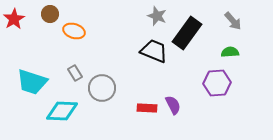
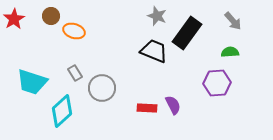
brown circle: moved 1 px right, 2 px down
cyan diamond: rotated 44 degrees counterclockwise
